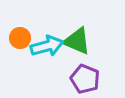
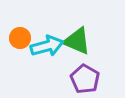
purple pentagon: rotated 8 degrees clockwise
